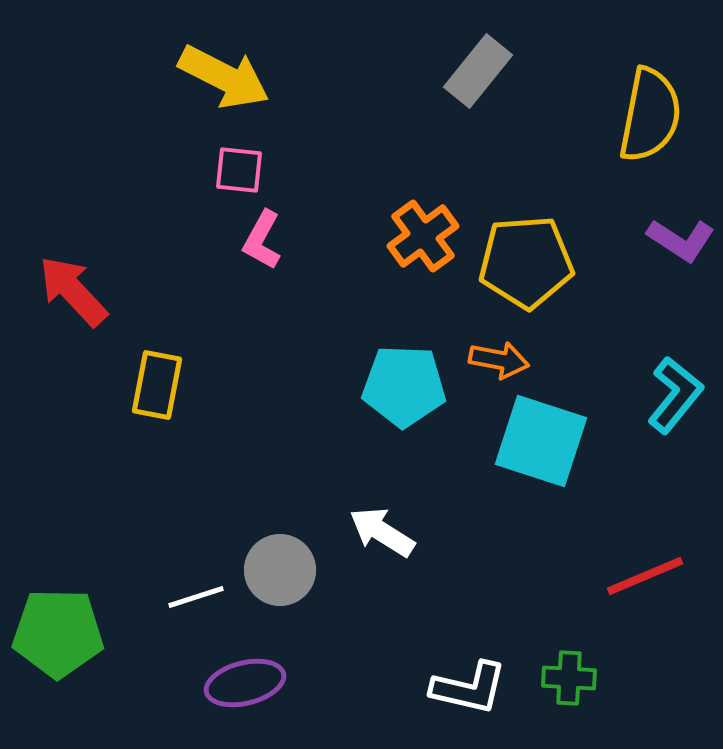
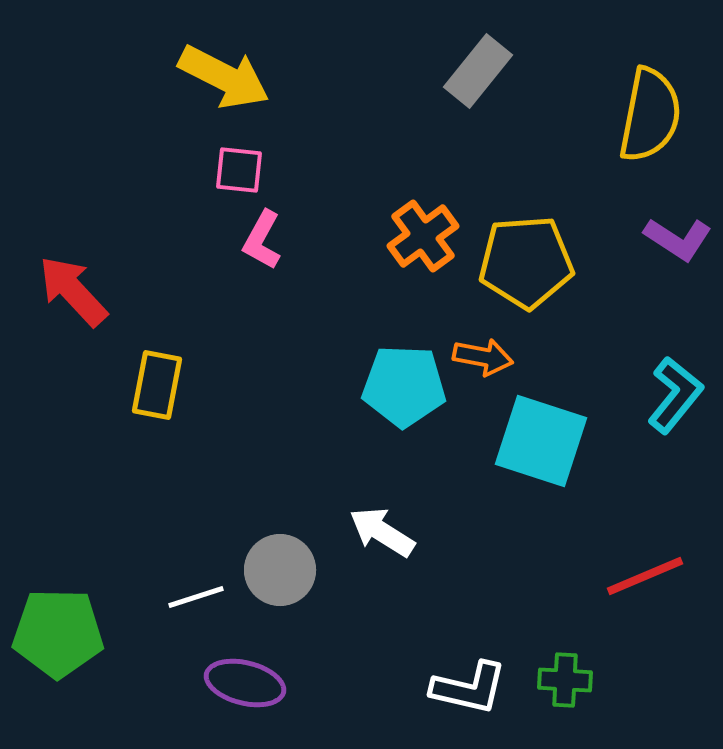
purple L-shape: moved 3 px left, 1 px up
orange arrow: moved 16 px left, 3 px up
green cross: moved 4 px left, 2 px down
purple ellipse: rotated 28 degrees clockwise
